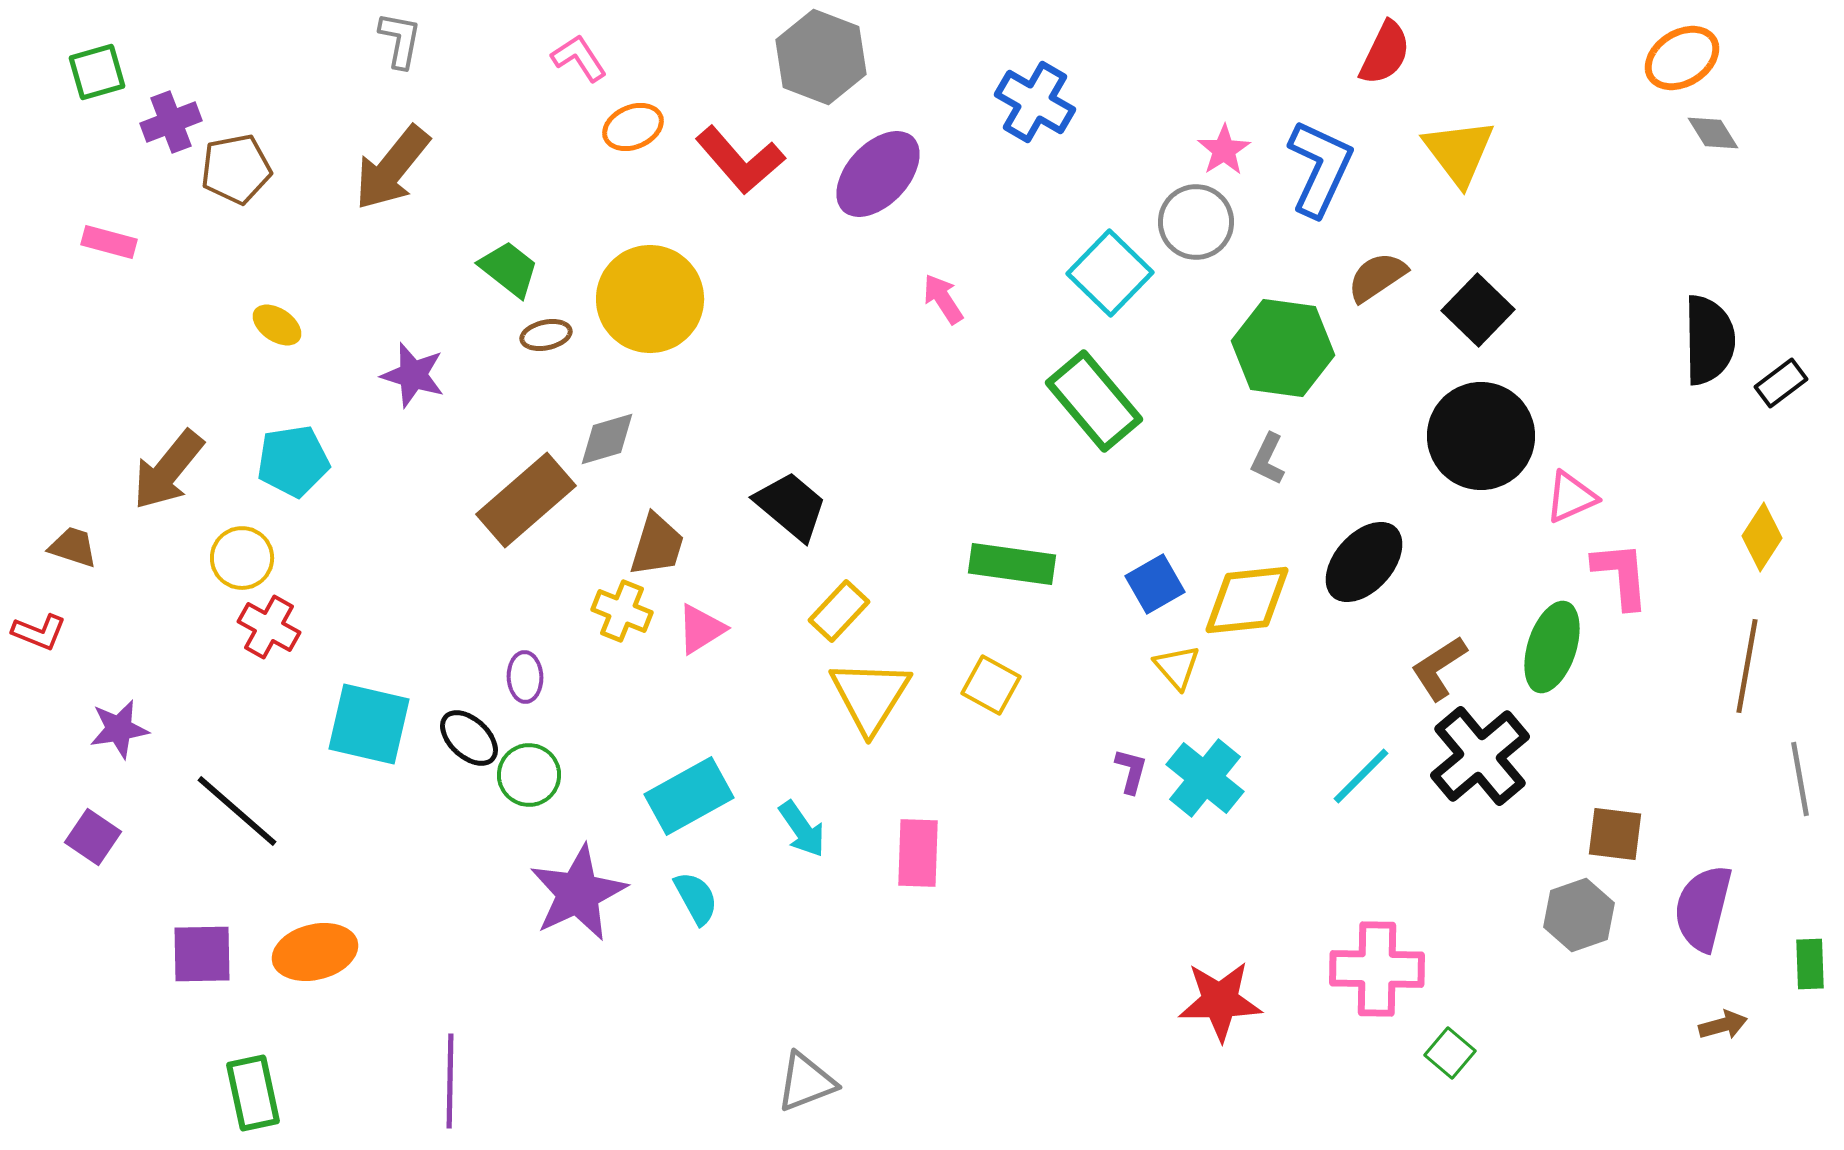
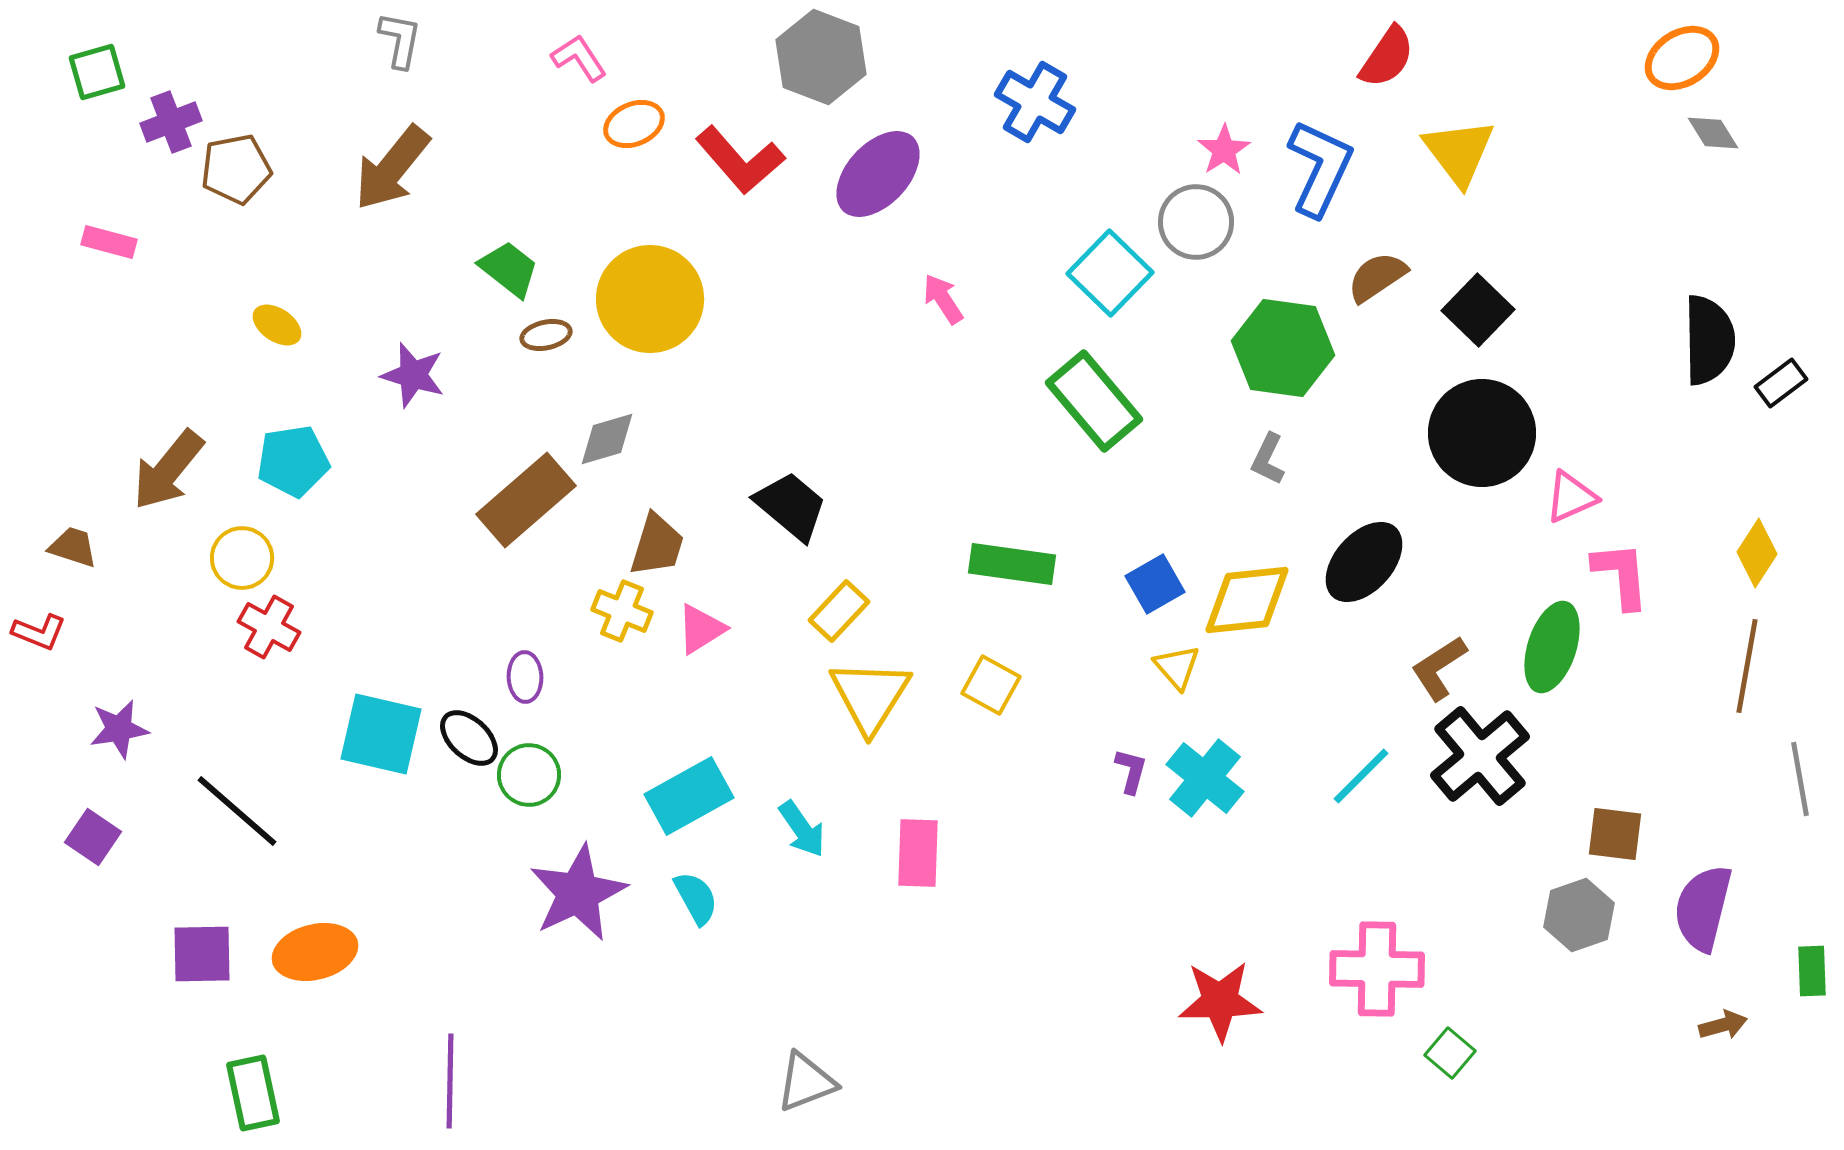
red semicircle at (1385, 53): moved 2 px right, 4 px down; rotated 8 degrees clockwise
orange ellipse at (633, 127): moved 1 px right, 3 px up
black circle at (1481, 436): moved 1 px right, 3 px up
yellow diamond at (1762, 537): moved 5 px left, 16 px down
cyan square at (369, 724): moved 12 px right, 10 px down
green rectangle at (1810, 964): moved 2 px right, 7 px down
